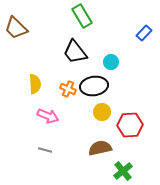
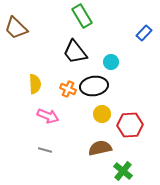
yellow circle: moved 2 px down
green cross: rotated 12 degrees counterclockwise
